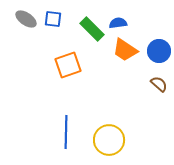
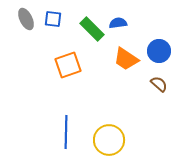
gray ellipse: rotated 30 degrees clockwise
orange trapezoid: moved 1 px right, 9 px down
